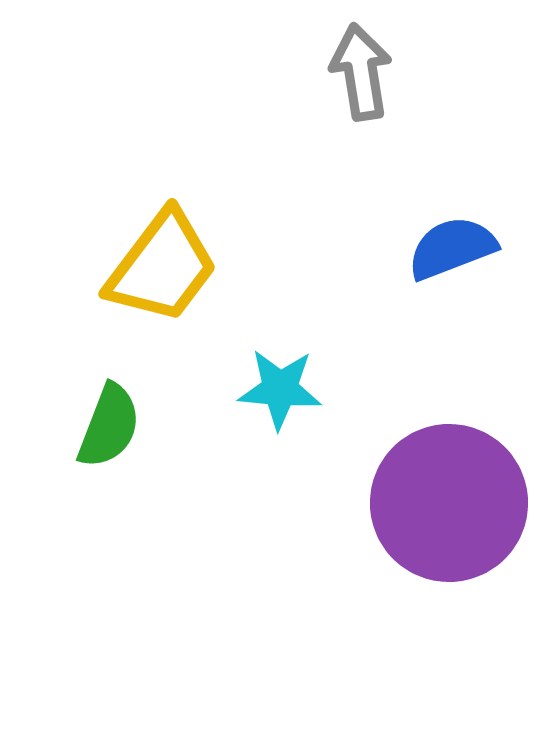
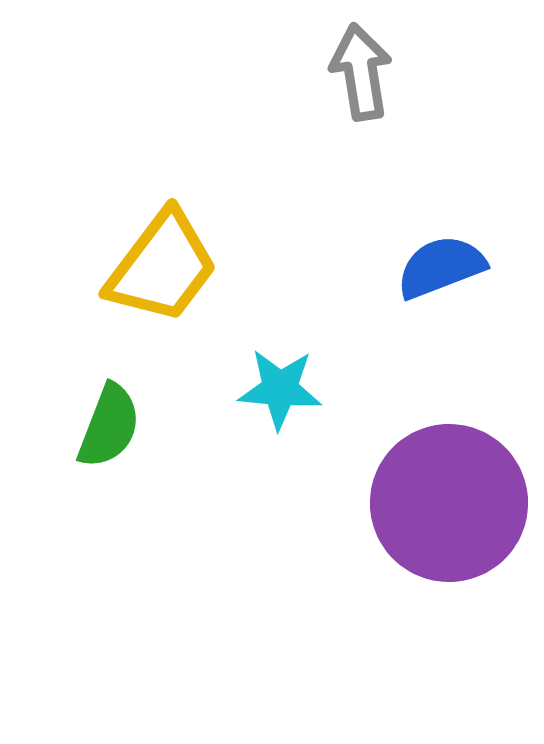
blue semicircle: moved 11 px left, 19 px down
